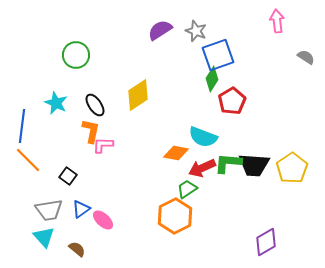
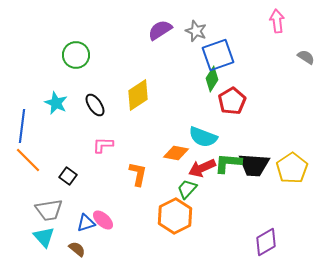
orange L-shape: moved 47 px right, 43 px down
green trapezoid: rotated 15 degrees counterclockwise
blue triangle: moved 5 px right, 14 px down; rotated 18 degrees clockwise
